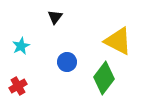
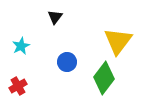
yellow triangle: rotated 40 degrees clockwise
